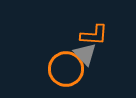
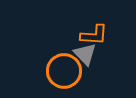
orange circle: moved 2 px left, 2 px down
